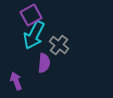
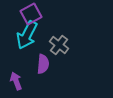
purple square: moved 1 px up
cyan arrow: moved 7 px left
purple semicircle: moved 1 px left, 1 px down
